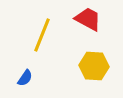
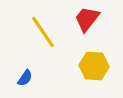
red trapezoid: moved 1 px left; rotated 80 degrees counterclockwise
yellow line: moved 1 px right, 3 px up; rotated 56 degrees counterclockwise
